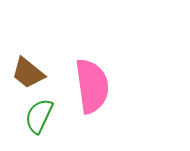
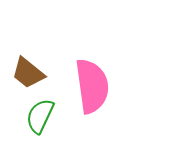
green semicircle: moved 1 px right
